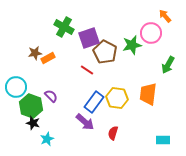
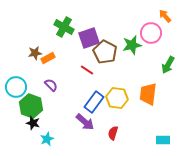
purple semicircle: moved 11 px up
